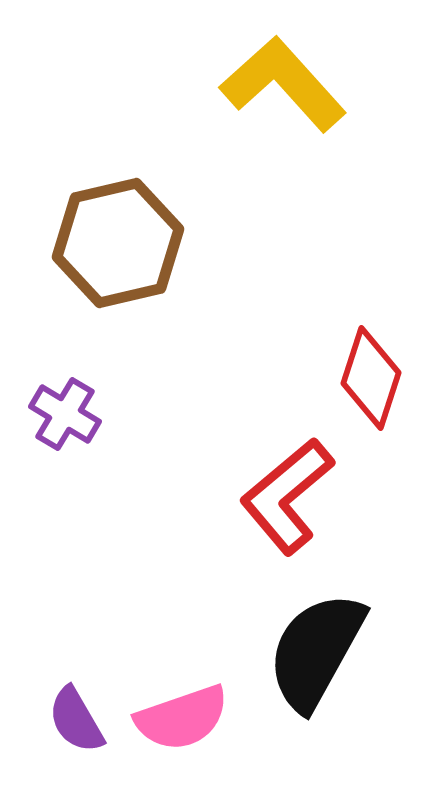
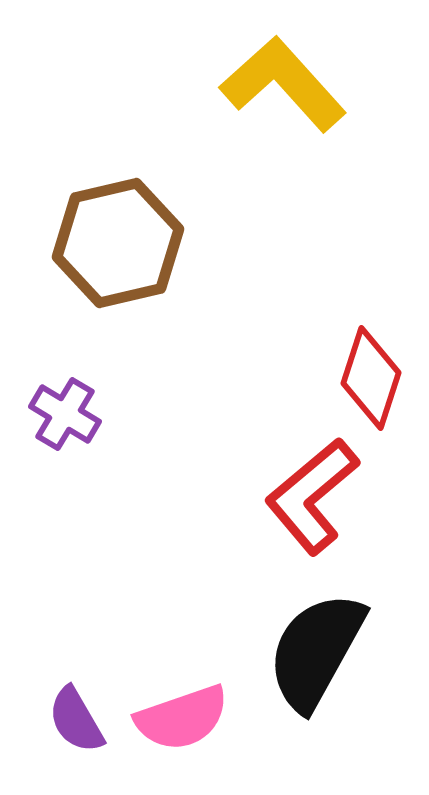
red L-shape: moved 25 px right
